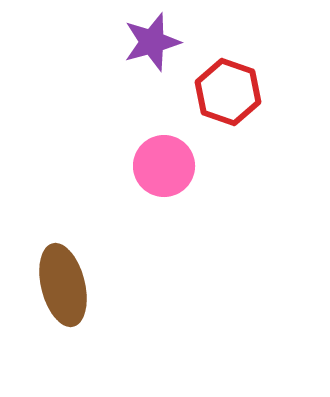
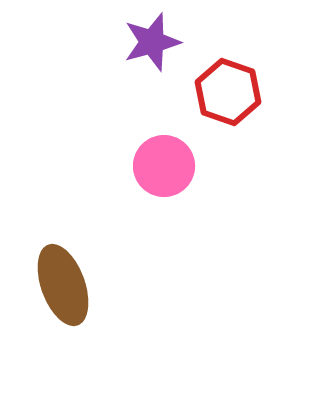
brown ellipse: rotated 6 degrees counterclockwise
